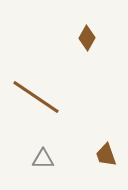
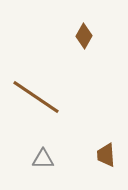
brown diamond: moved 3 px left, 2 px up
brown trapezoid: rotated 15 degrees clockwise
